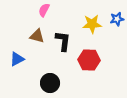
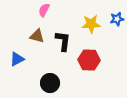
yellow star: moved 1 px left
